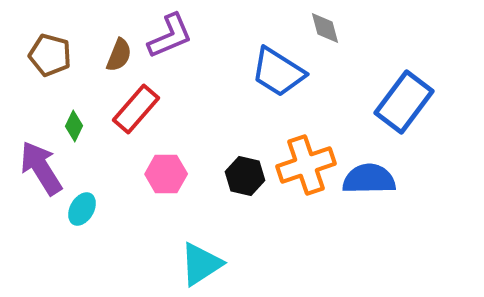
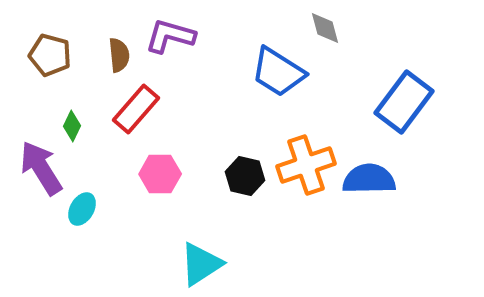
purple L-shape: rotated 141 degrees counterclockwise
brown semicircle: rotated 28 degrees counterclockwise
green diamond: moved 2 px left
pink hexagon: moved 6 px left
